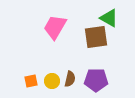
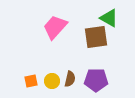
pink trapezoid: rotated 12 degrees clockwise
